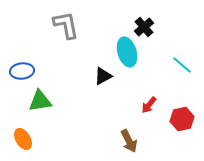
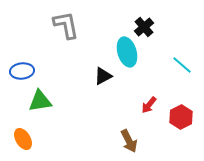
red hexagon: moved 1 px left, 2 px up; rotated 15 degrees counterclockwise
